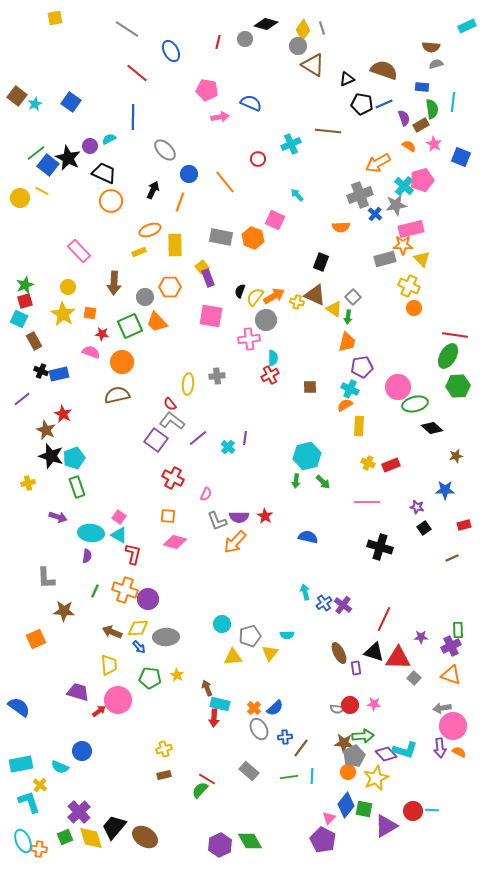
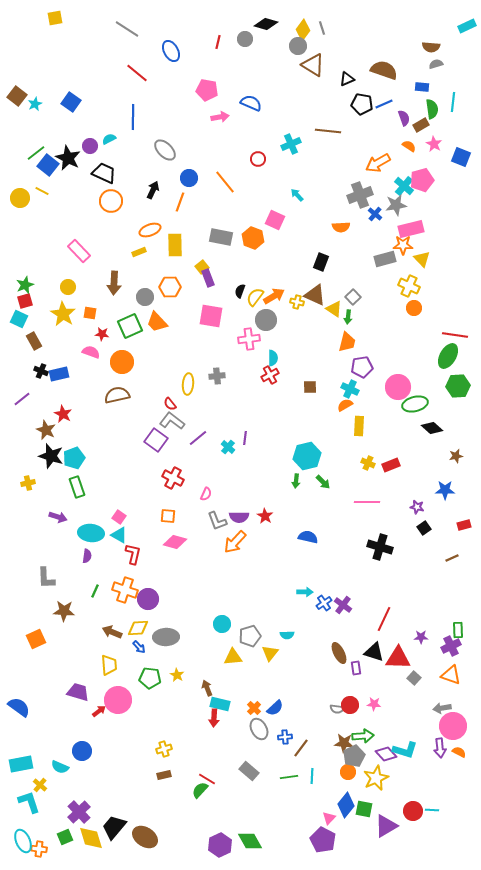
blue circle at (189, 174): moved 4 px down
cyan arrow at (305, 592): rotated 105 degrees clockwise
